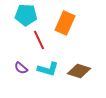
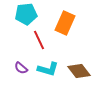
cyan pentagon: moved 1 px up; rotated 10 degrees counterclockwise
brown diamond: rotated 35 degrees clockwise
